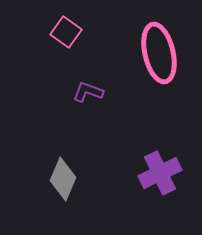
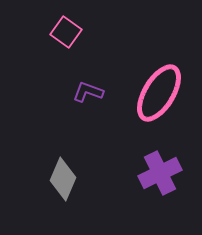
pink ellipse: moved 40 px down; rotated 44 degrees clockwise
